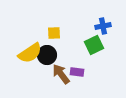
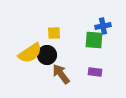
green square: moved 5 px up; rotated 30 degrees clockwise
purple rectangle: moved 18 px right
